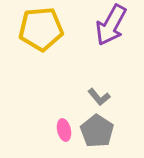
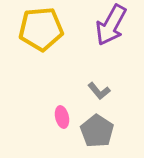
gray L-shape: moved 6 px up
pink ellipse: moved 2 px left, 13 px up
